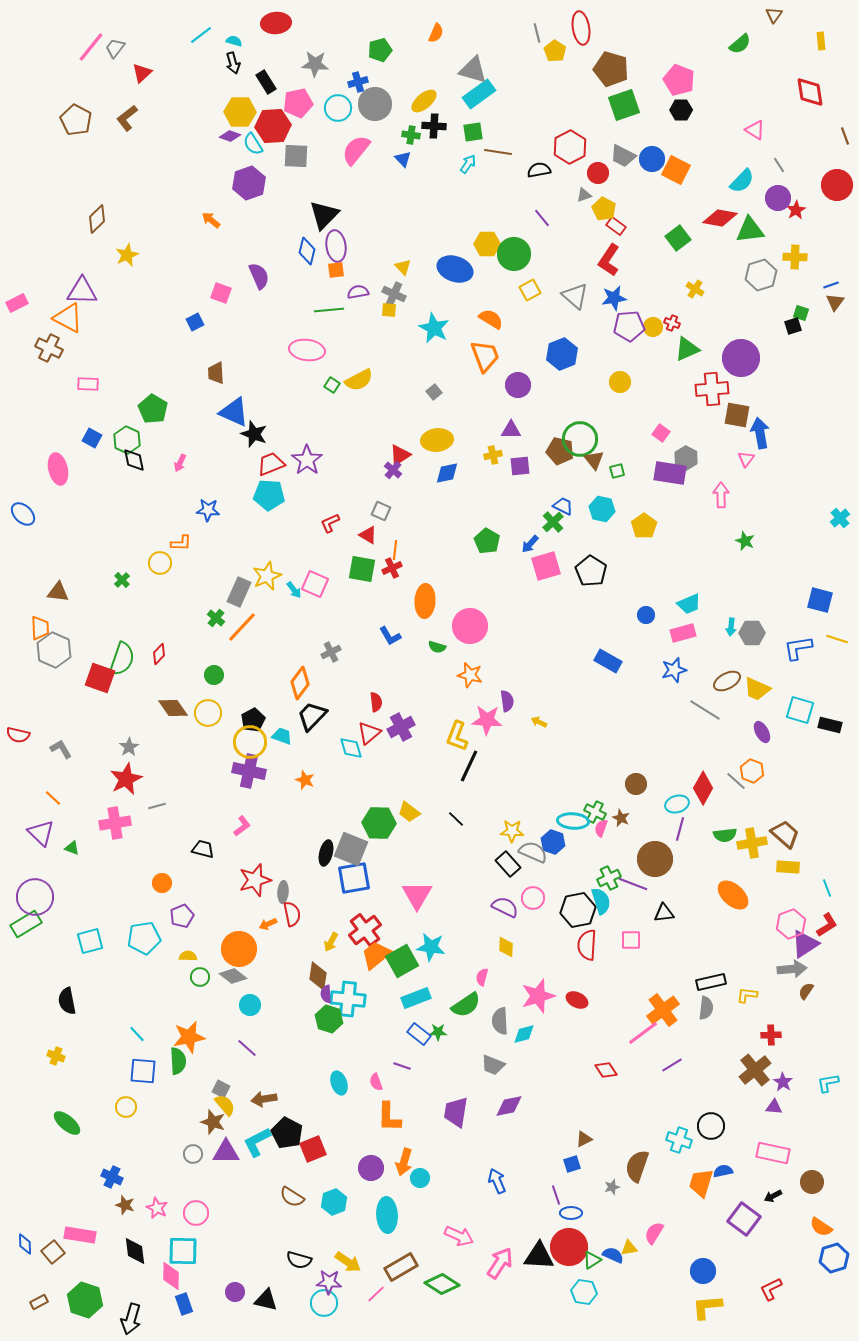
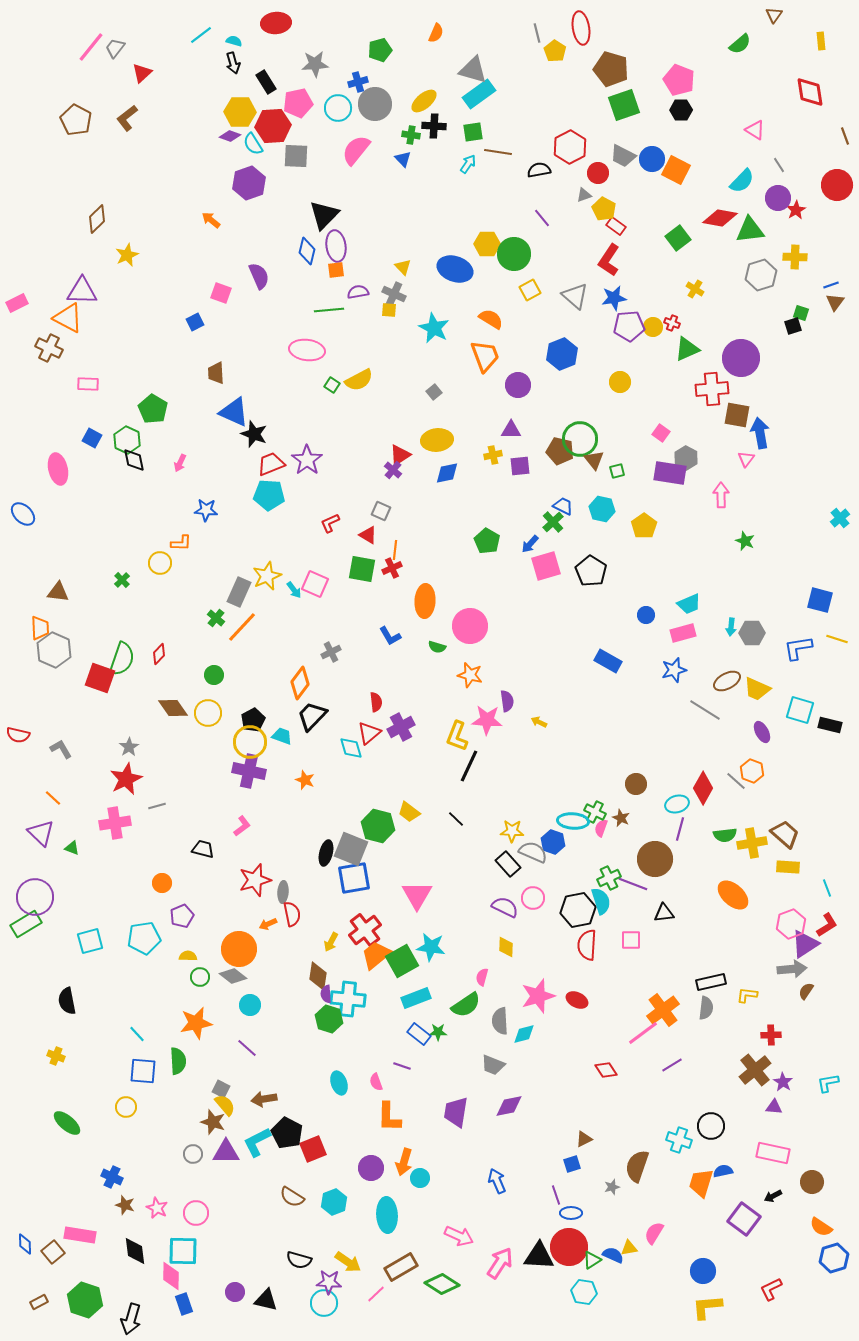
gray star at (315, 64): rotated 8 degrees counterclockwise
blue star at (208, 510): moved 2 px left
green hexagon at (379, 823): moved 1 px left, 3 px down; rotated 12 degrees clockwise
orange star at (189, 1037): moved 7 px right, 14 px up
